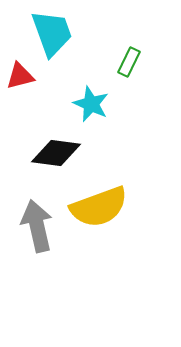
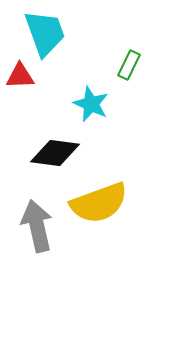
cyan trapezoid: moved 7 px left
green rectangle: moved 3 px down
red triangle: rotated 12 degrees clockwise
black diamond: moved 1 px left
yellow semicircle: moved 4 px up
